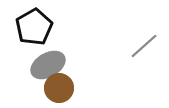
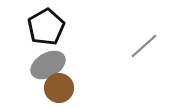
black pentagon: moved 12 px right
